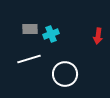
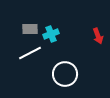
red arrow: rotated 28 degrees counterclockwise
white line: moved 1 px right, 6 px up; rotated 10 degrees counterclockwise
